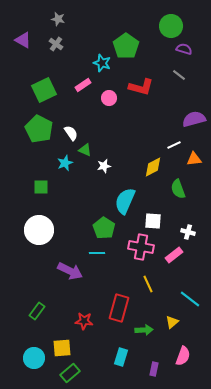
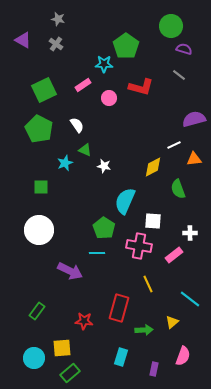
cyan star at (102, 63): moved 2 px right, 1 px down; rotated 18 degrees counterclockwise
white semicircle at (71, 133): moved 6 px right, 8 px up
white star at (104, 166): rotated 24 degrees clockwise
white cross at (188, 232): moved 2 px right, 1 px down; rotated 16 degrees counterclockwise
pink cross at (141, 247): moved 2 px left, 1 px up
